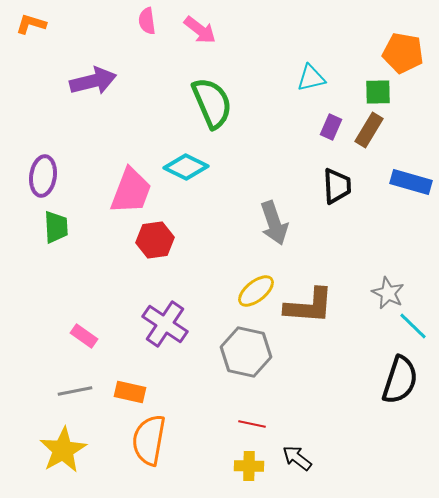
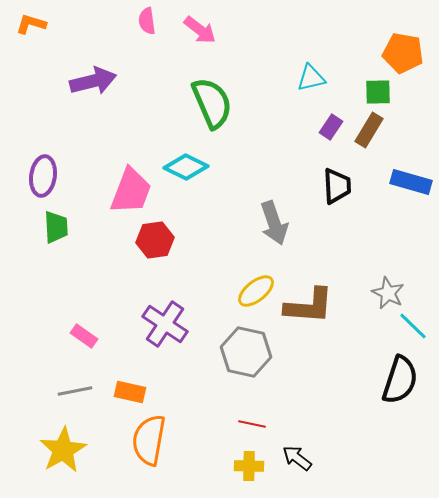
purple rectangle: rotated 10 degrees clockwise
